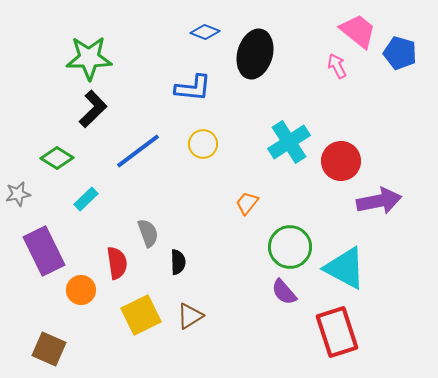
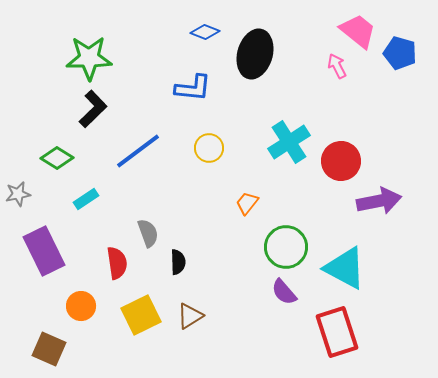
yellow circle: moved 6 px right, 4 px down
cyan rectangle: rotated 10 degrees clockwise
green circle: moved 4 px left
orange circle: moved 16 px down
